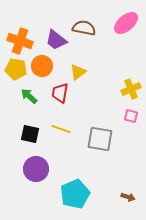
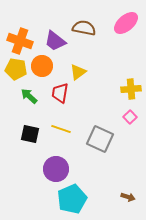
purple trapezoid: moved 1 px left, 1 px down
yellow cross: rotated 18 degrees clockwise
pink square: moved 1 px left, 1 px down; rotated 32 degrees clockwise
gray square: rotated 16 degrees clockwise
purple circle: moved 20 px right
cyan pentagon: moved 3 px left, 5 px down
